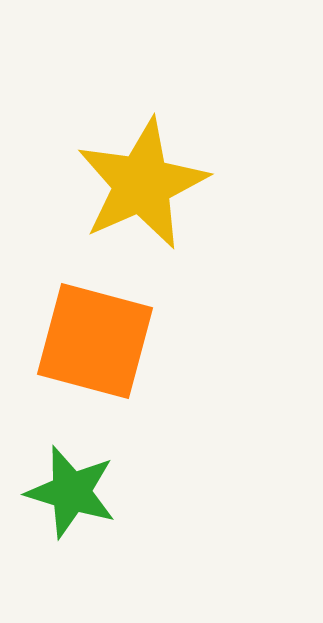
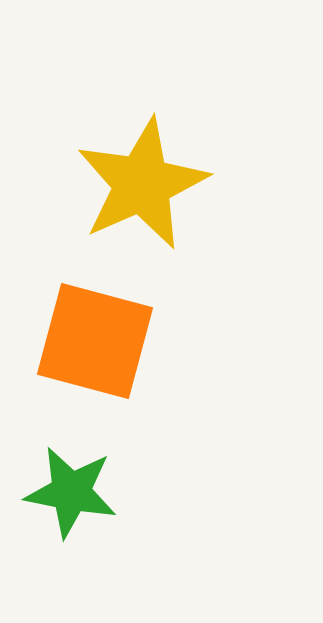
green star: rotated 6 degrees counterclockwise
